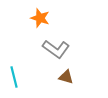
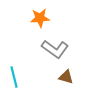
orange star: rotated 24 degrees counterclockwise
gray L-shape: moved 1 px left
